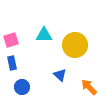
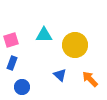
blue rectangle: rotated 32 degrees clockwise
orange arrow: moved 1 px right, 8 px up
